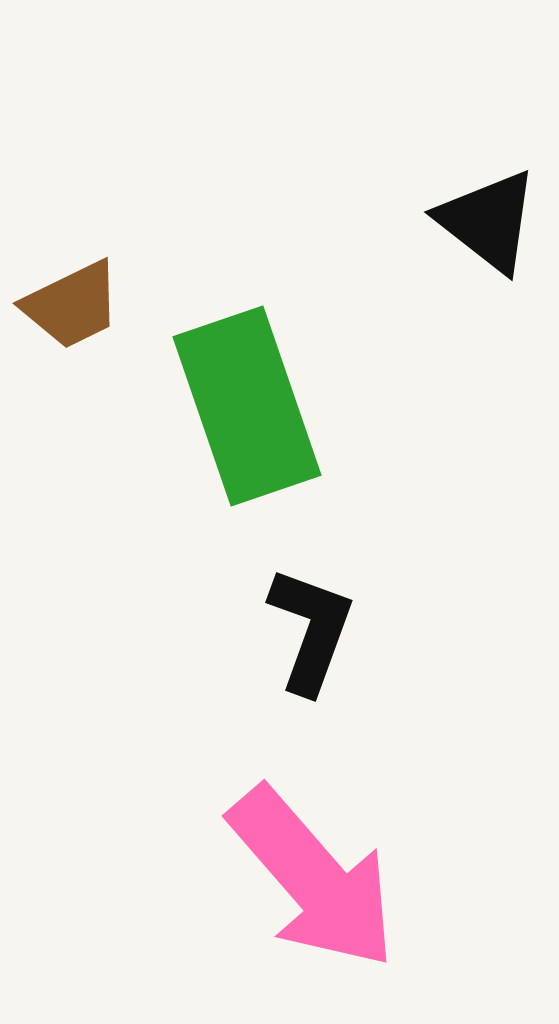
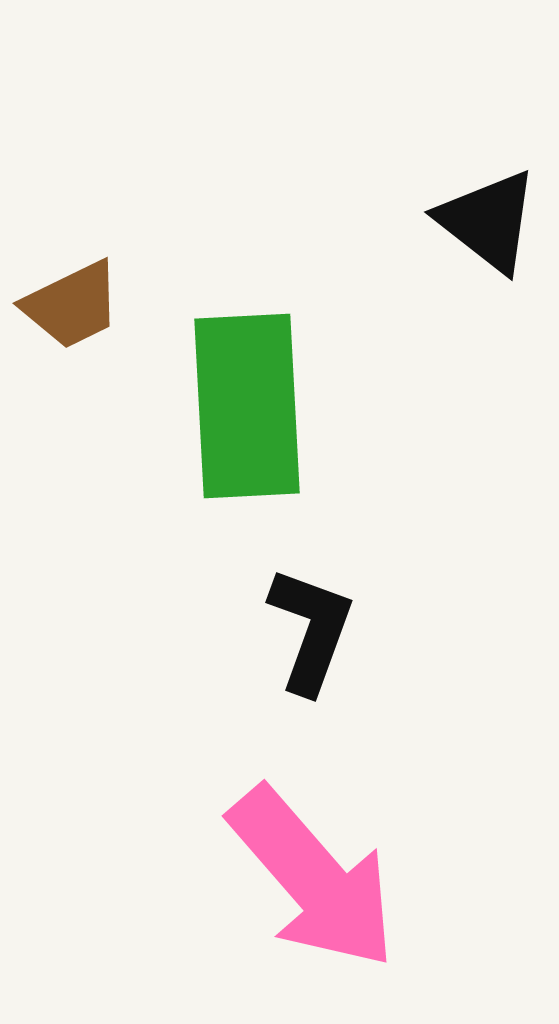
green rectangle: rotated 16 degrees clockwise
